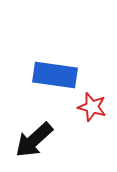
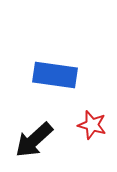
red star: moved 18 px down
